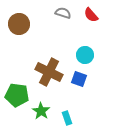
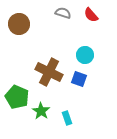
green pentagon: moved 2 px down; rotated 15 degrees clockwise
